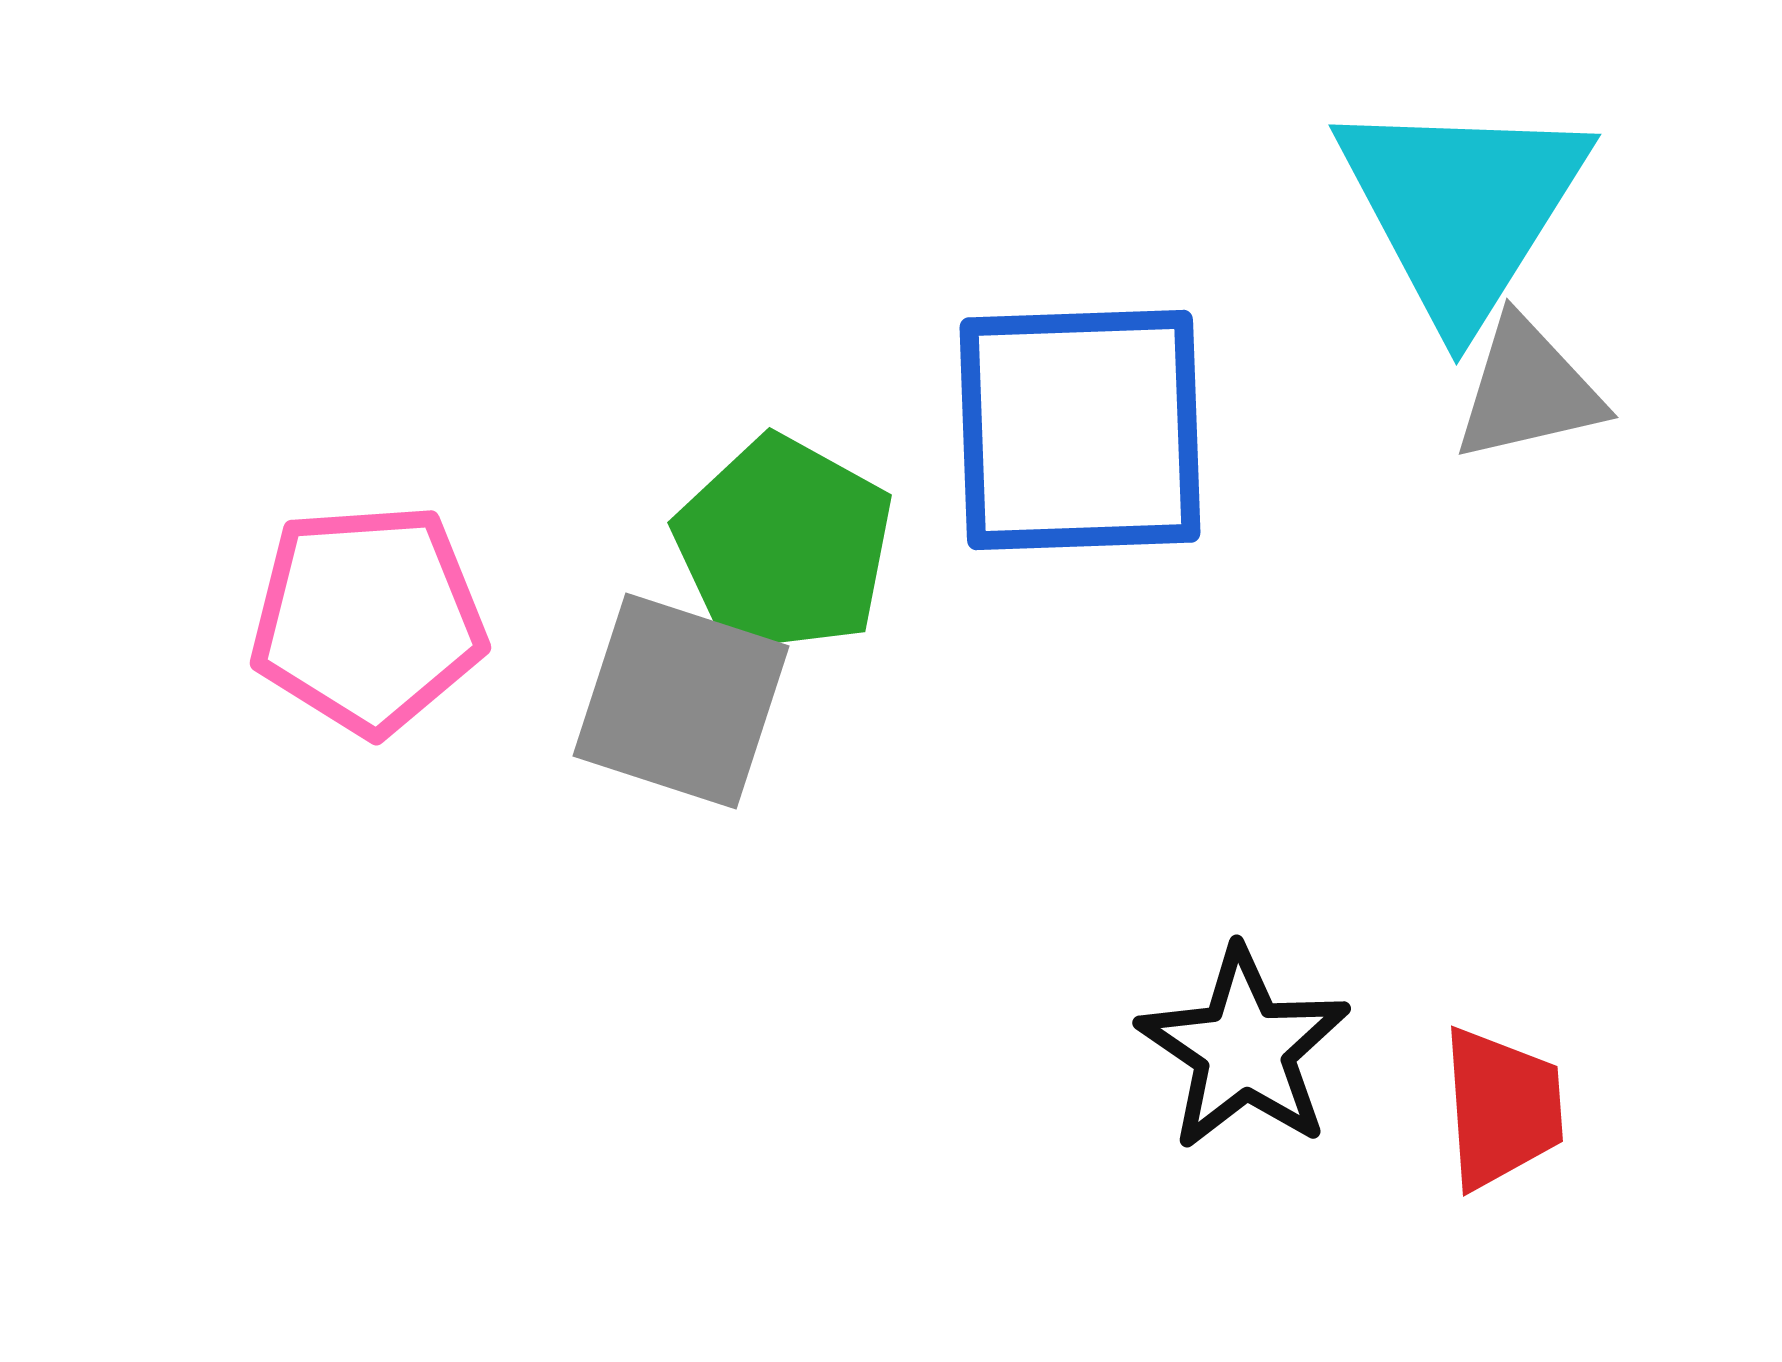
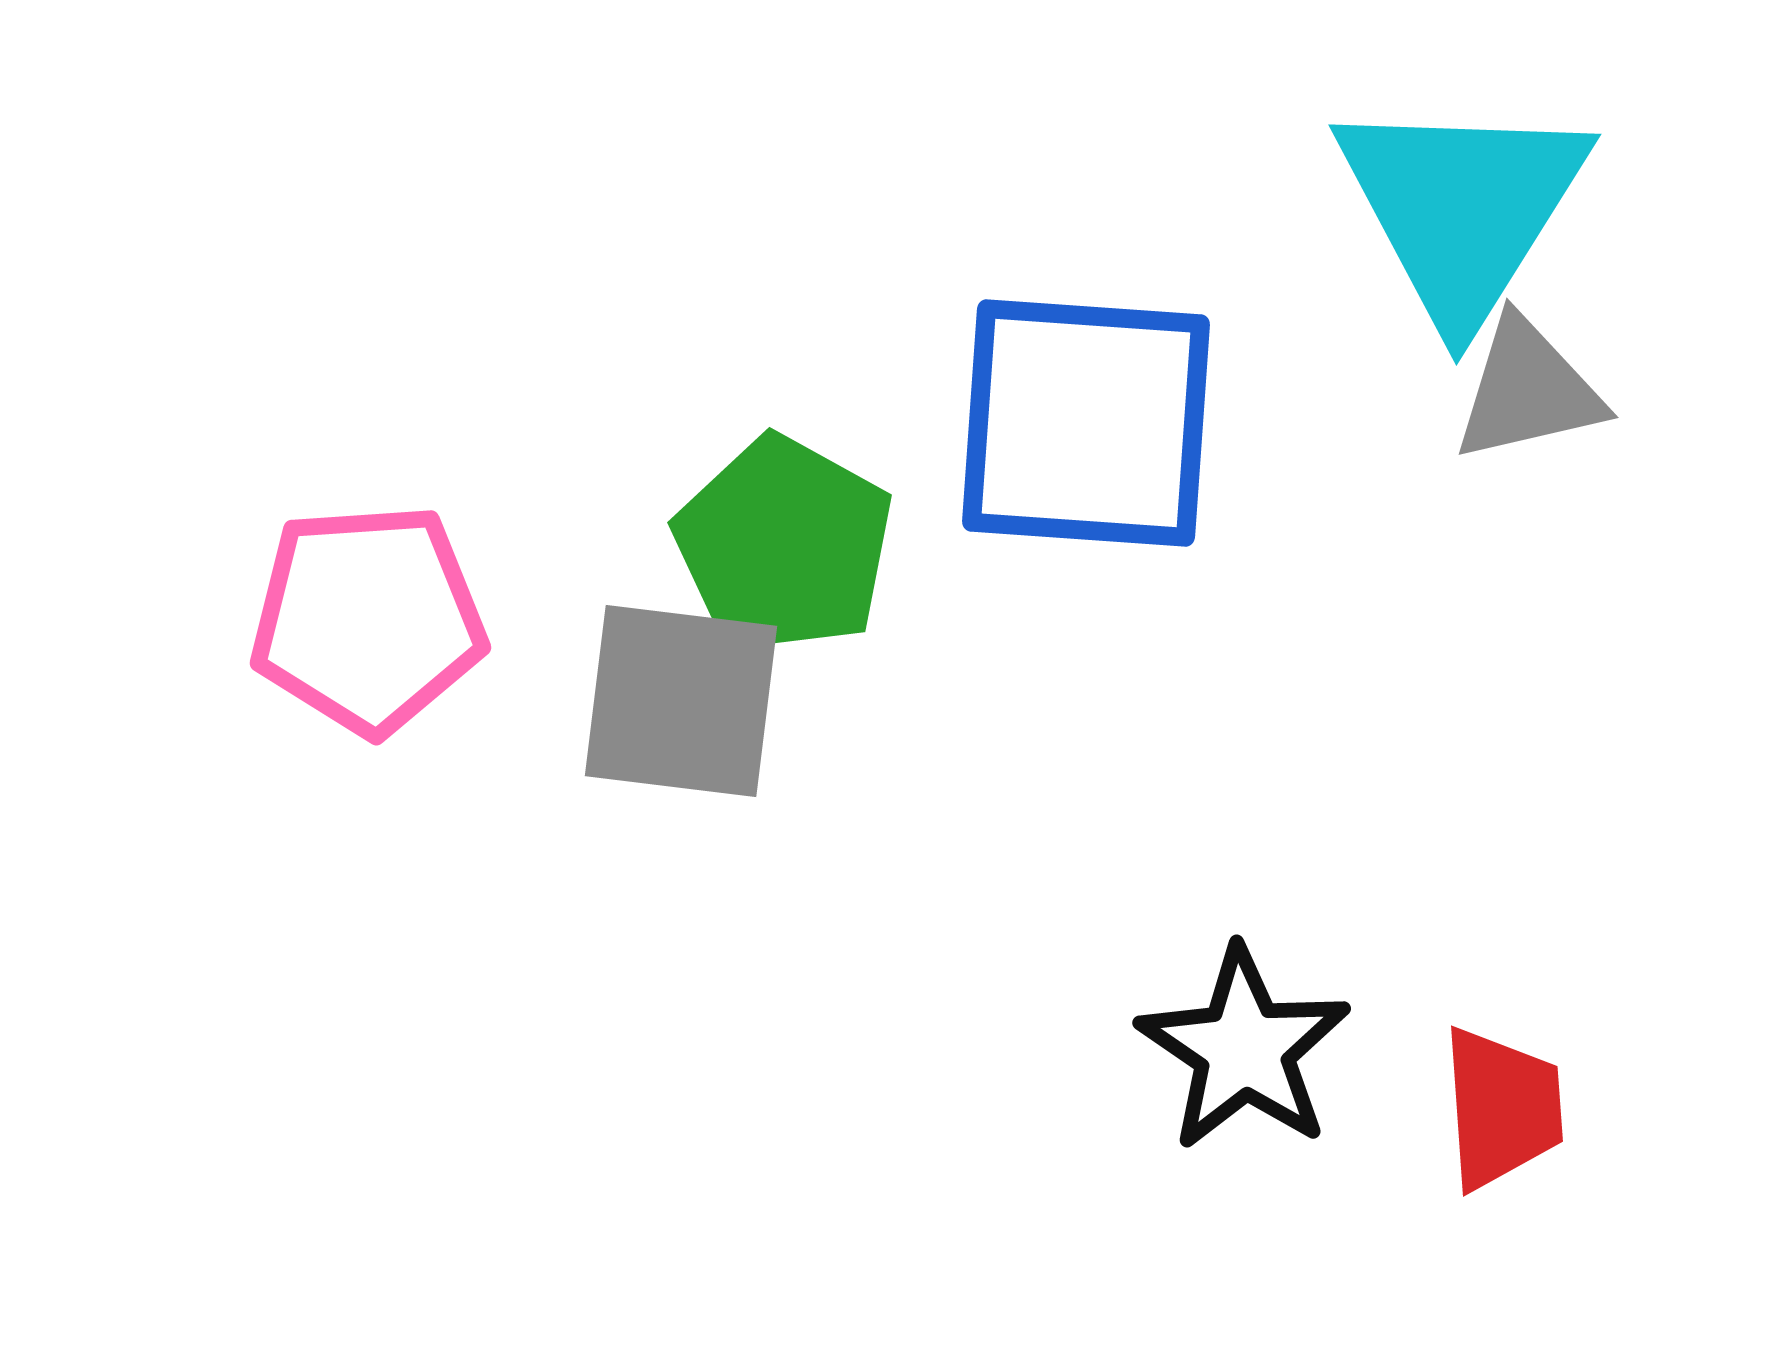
blue square: moved 6 px right, 7 px up; rotated 6 degrees clockwise
gray square: rotated 11 degrees counterclockwise
